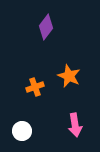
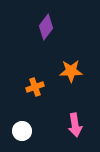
orange star: moved 2 px right, 5 px up; rotated 25 degrees counterclockwise
